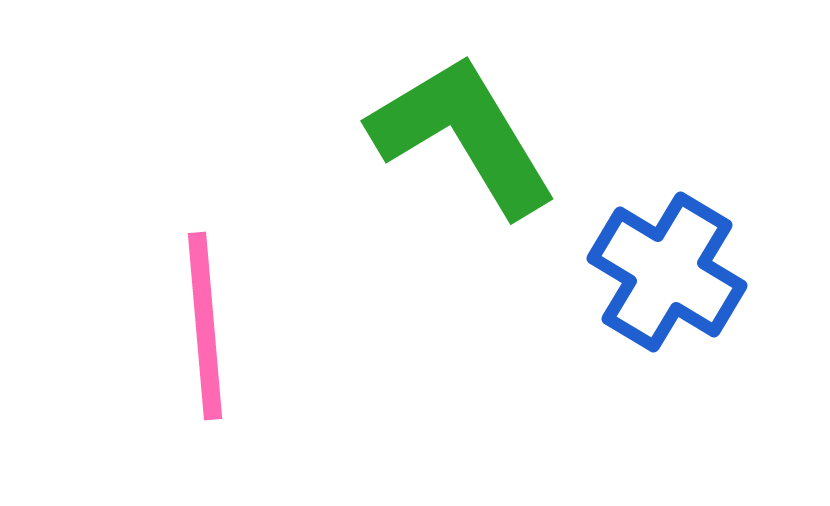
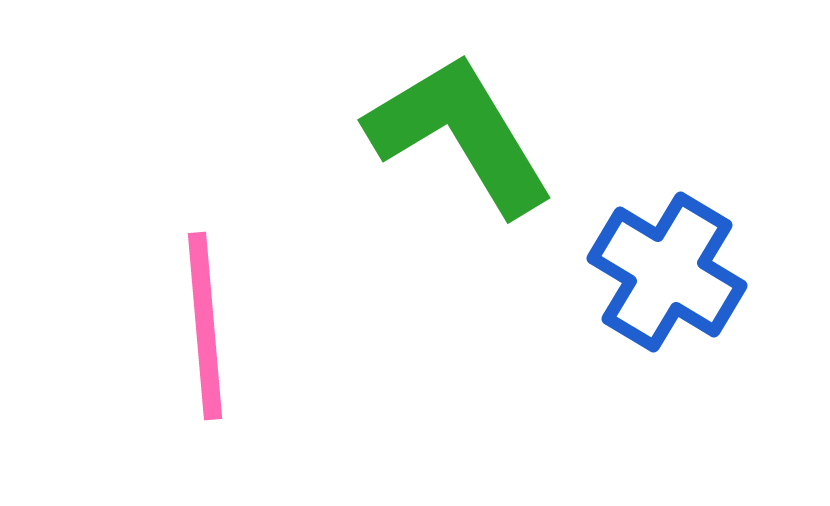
green L-shape: moved 3 px left, 1 px up
